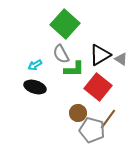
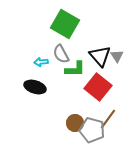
green square: rotated 12 degrees counterclockwise
black triangle: moved 1 px down; rotated 40 degrees counterclockwise
gray triangle: moved 4 px left, 3 px up; rotated 24 degrees clockwise
cyan arrow: moved 6 px right, 3 px up; rotated 24 degrees clockwise
green L-shape: moved 1 px right
brown circle: moved 3 px left, 10 px down
